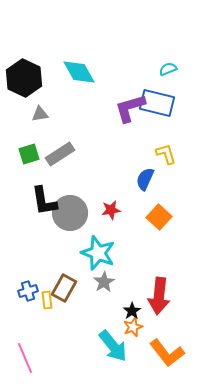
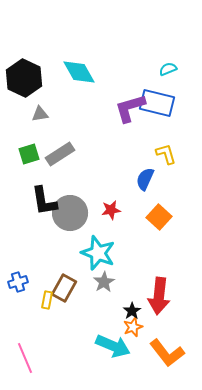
blue cross: moved 10 px left, 9 px up
yellow rectangle: rotated 18 degrees clockwise
cyan arrow: rotated 28 degrees counterclockwise
